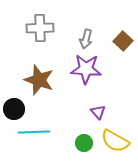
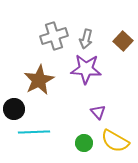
gray cross: moved 14 px right, 8 px down; rotated 16 degrees counterclockwise
brown star: rotated 24 degrees clockwise
